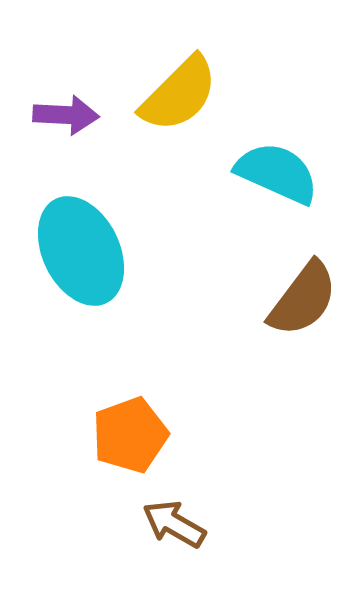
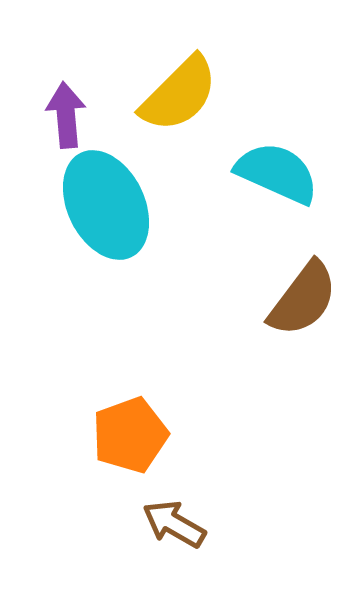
purple arrow: rotated 98 degrees counterclockwise
cyan ellipse: moved 25 px right, 46 px up
